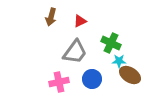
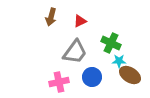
blue circle: moved 2 px up
